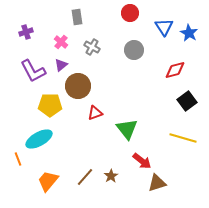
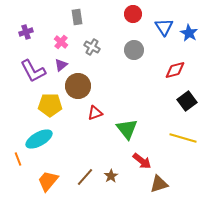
red circle: moved 3 px right, 1 px down
brown triangle: moved 2 px right, 1 px down
